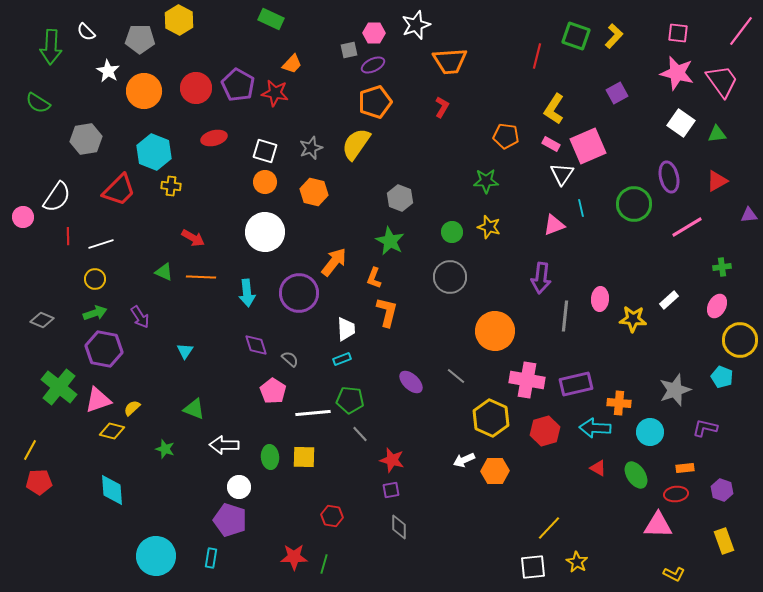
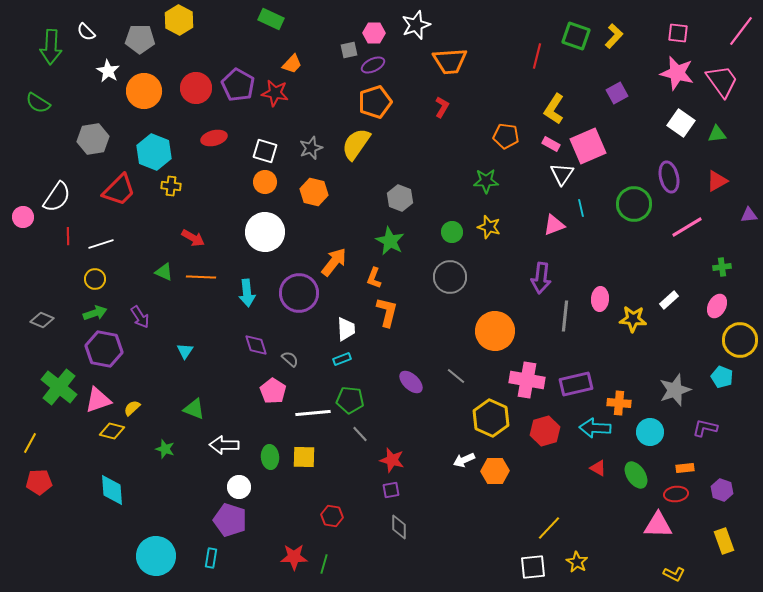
gray hexagon at (86, 139): moved 7 px right
yellow line at (30, 450): moved 7 px up
